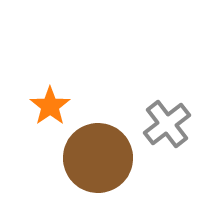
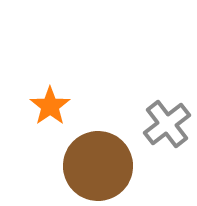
brown circle: moved 8 px down
